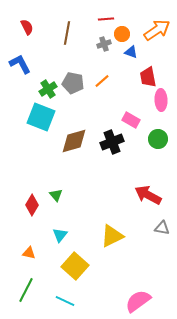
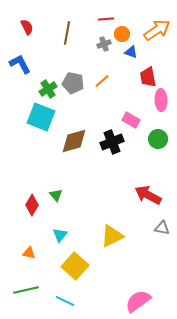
green line: rotated 50 degrees clockwise
